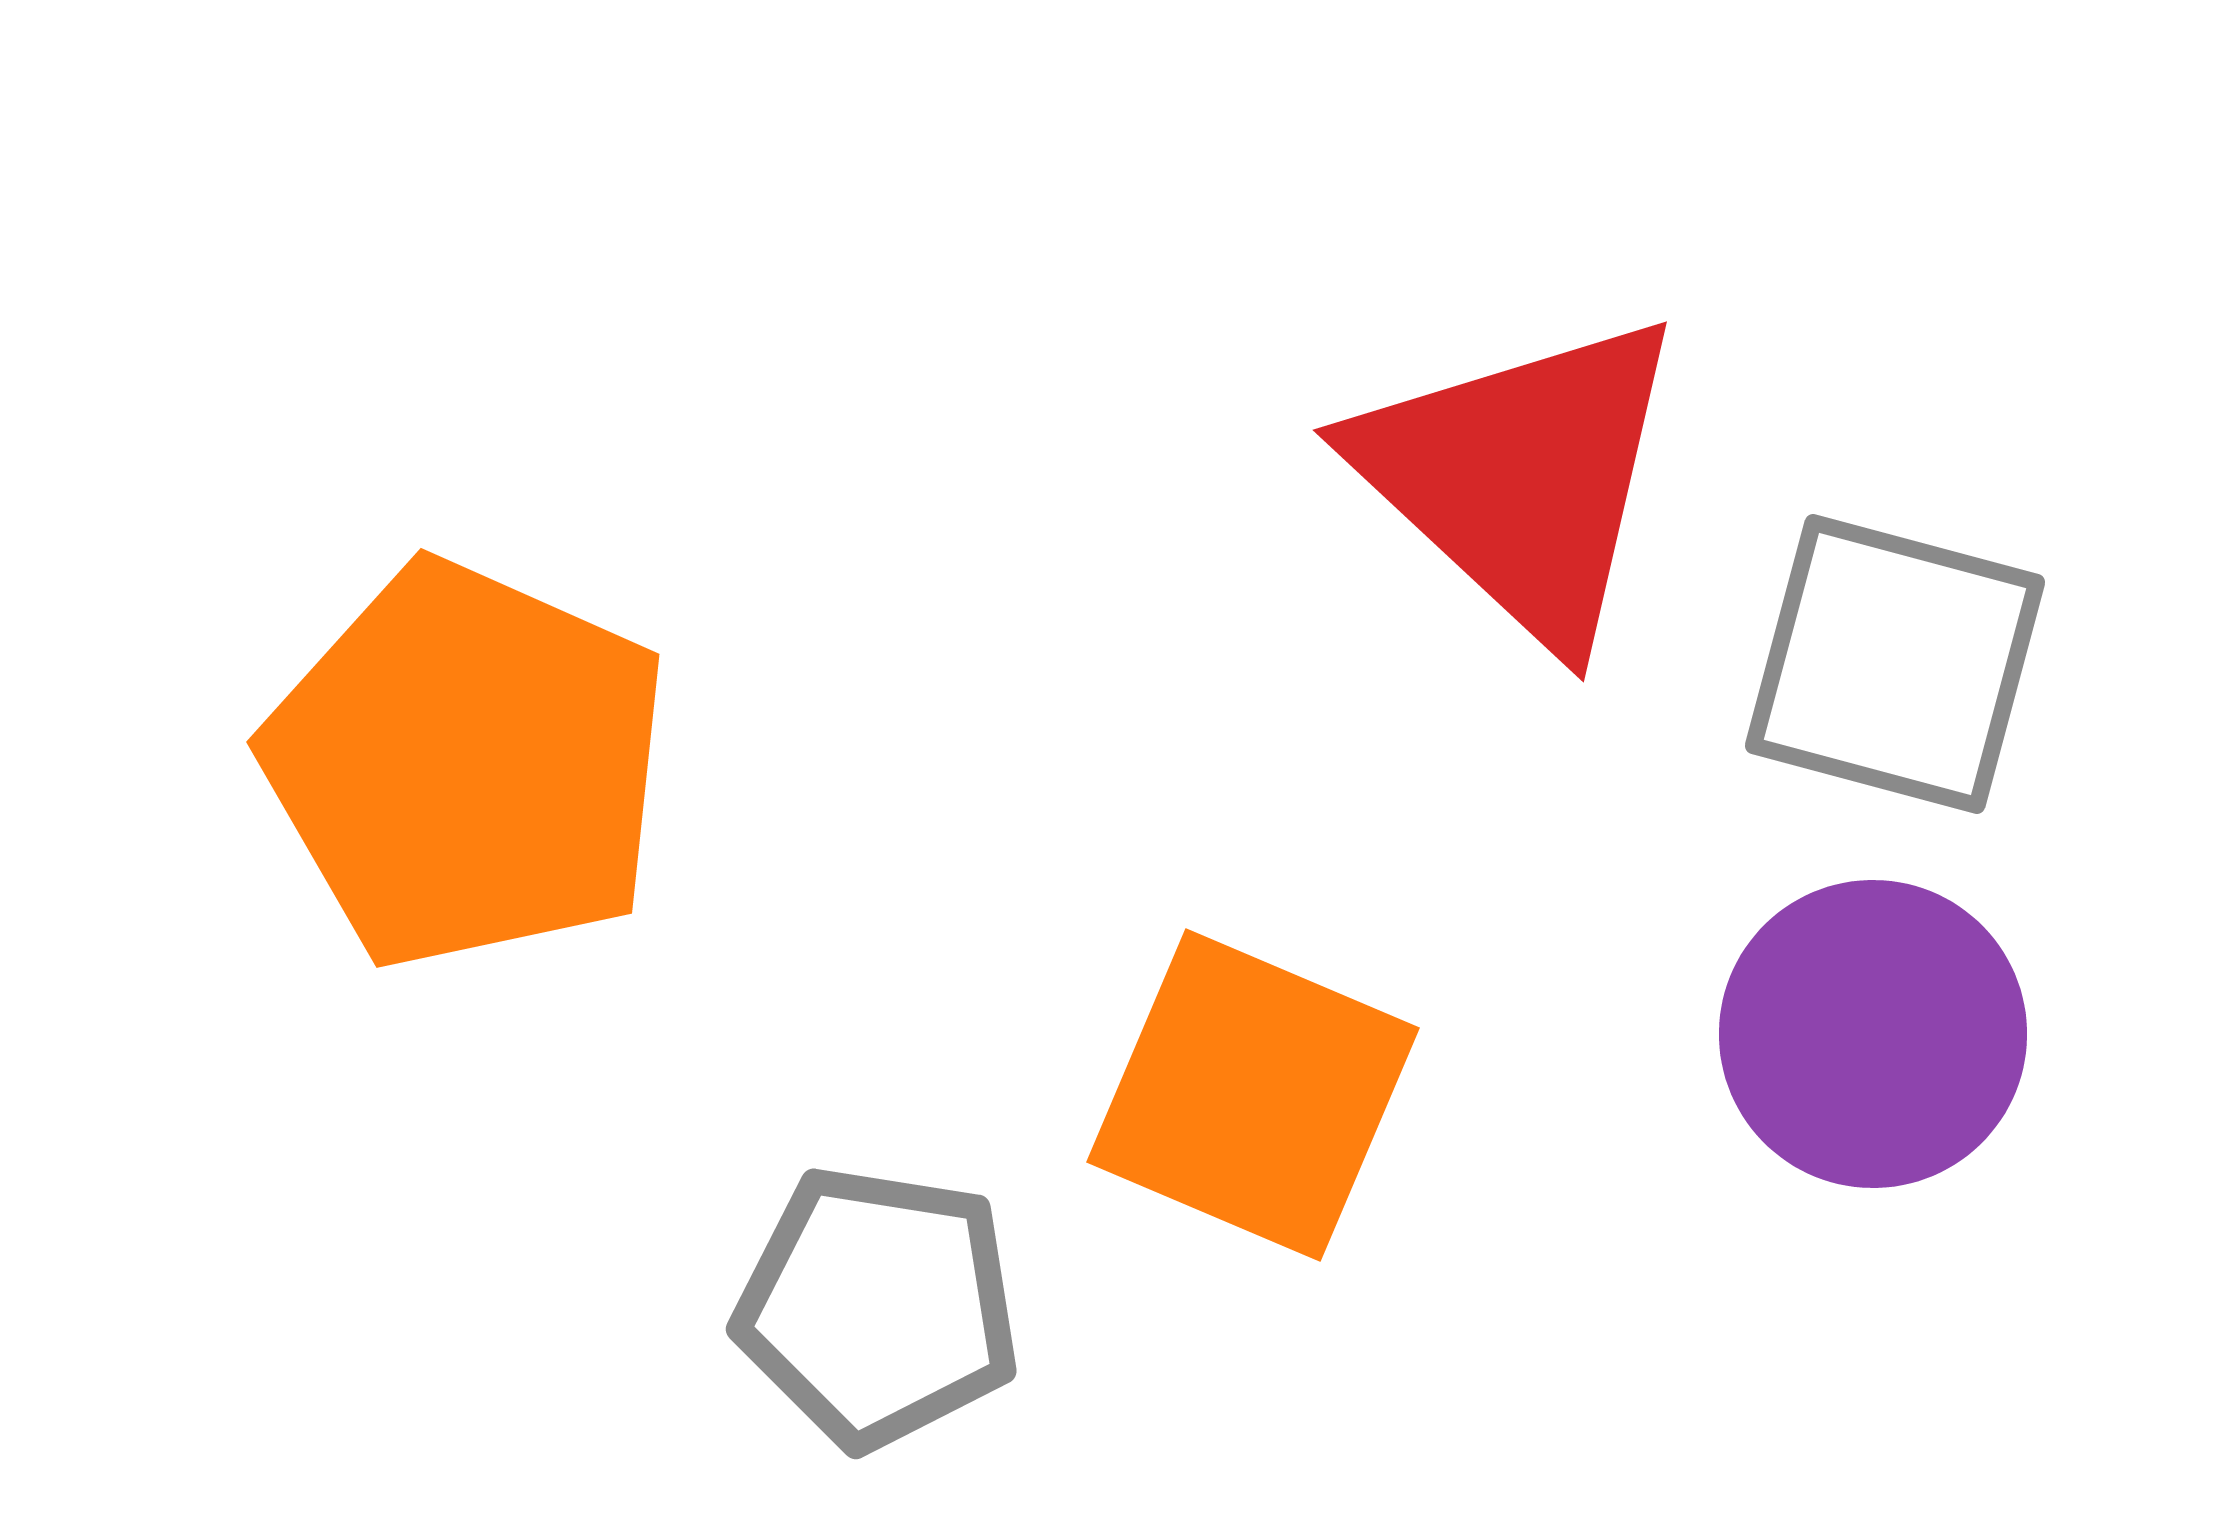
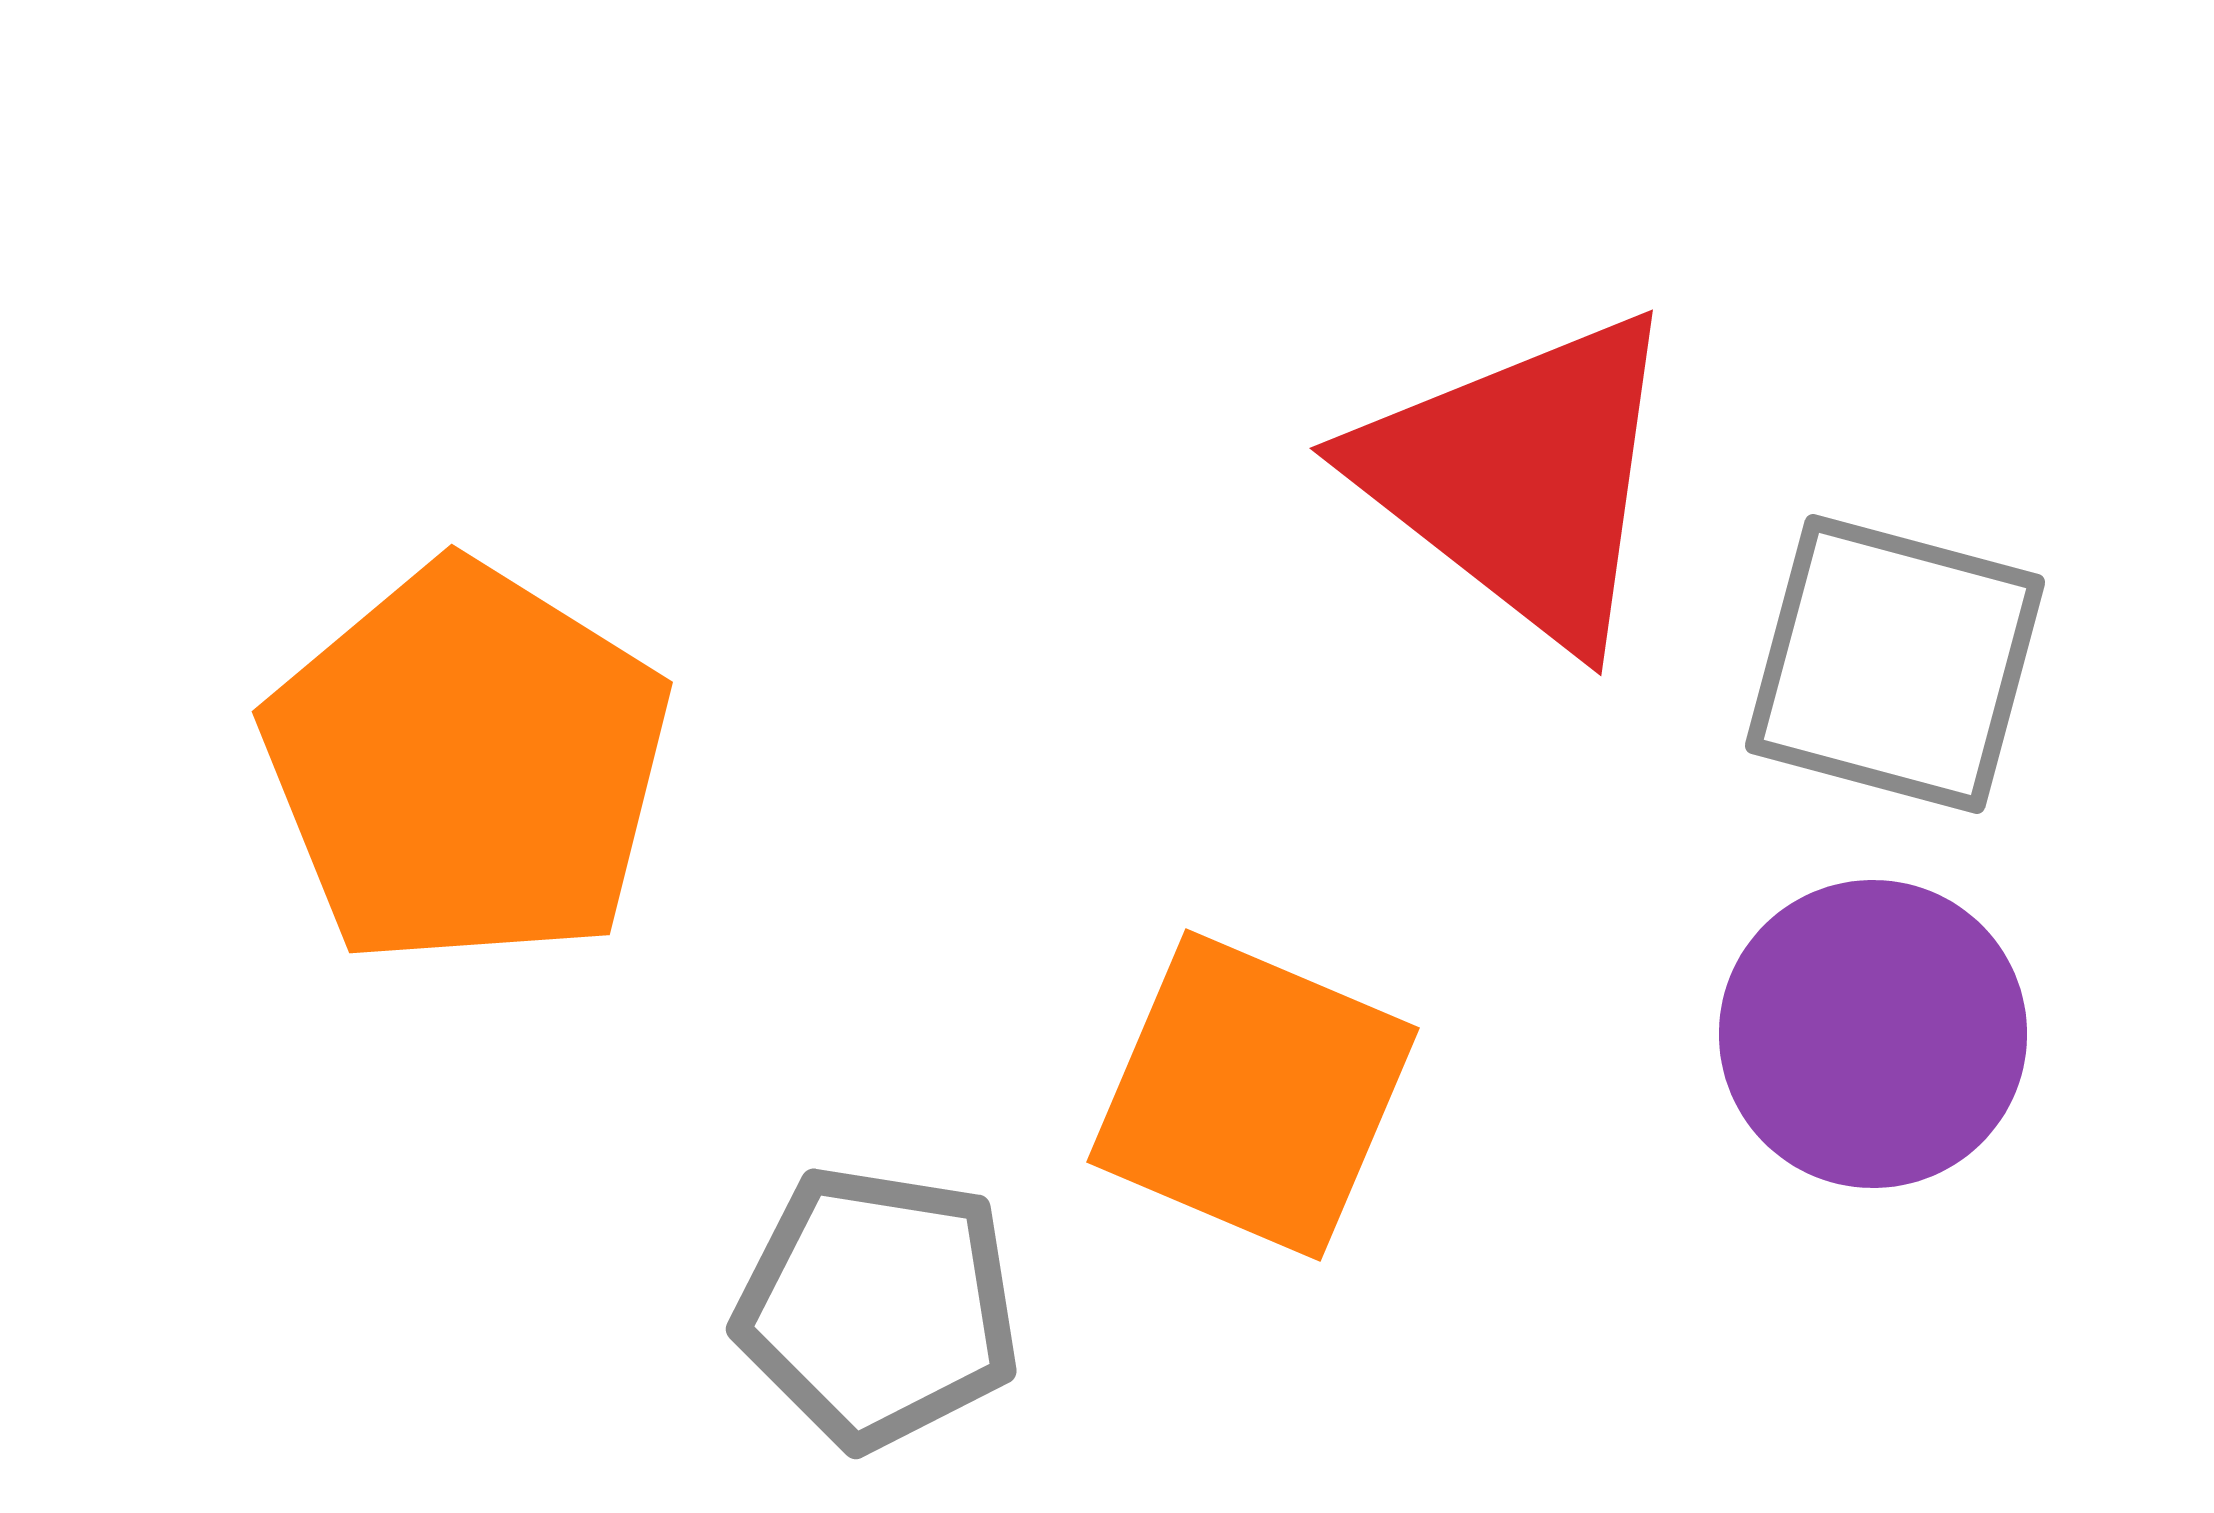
red triangle: rotated 5 degrees counterclockwise
orange pentagon: rotated 8 degrees clockwise
